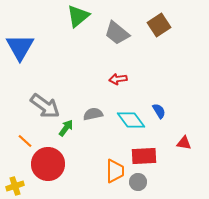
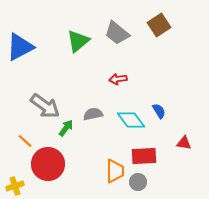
green triangle: moved 25 px down
blue triangle: rotated 32 degrees clockwise
